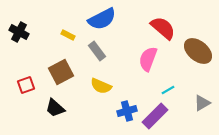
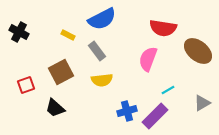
red semicircle: rotated 148 degrees clockwise
yellow semicircle: moved 1 px right, 6 px up; rotated 30 degrees counterclockwise
